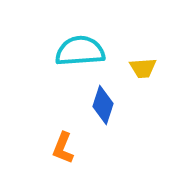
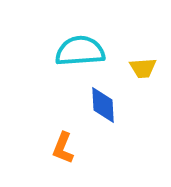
blue diamond: rotated 21 degrees counterclockwise
